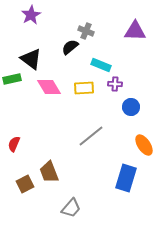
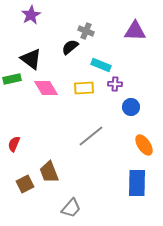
pink diamond: moved 3 px left, 1 px down
blue rectangle: moved 11 px right, 5 px down; rotated 16 degrees counterclockwise
